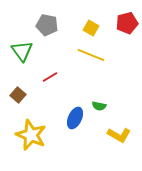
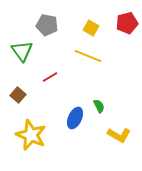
yellow line: moved 3 px left, 1 px down
green semicircle: rotated 128 degrees counterclockwise
